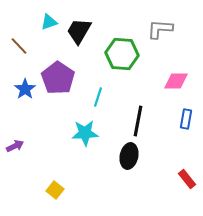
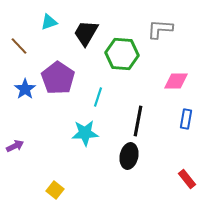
black trapezoid: moved 7 px right, 2 px down
